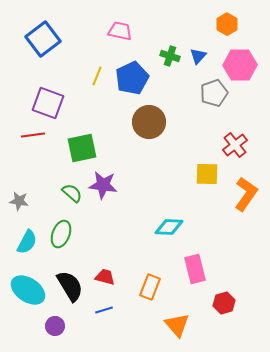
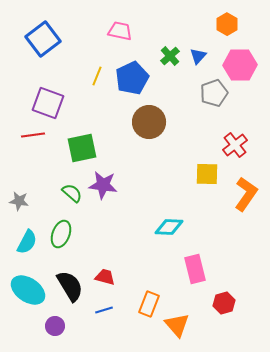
green cross: rotated 30 degrees clockwise
orange rectangle: moved 1 px left, 17 px down
